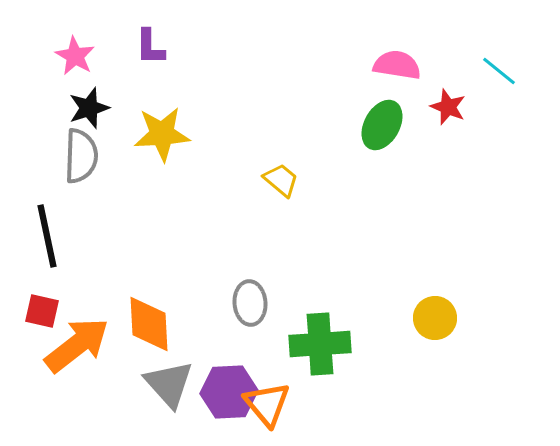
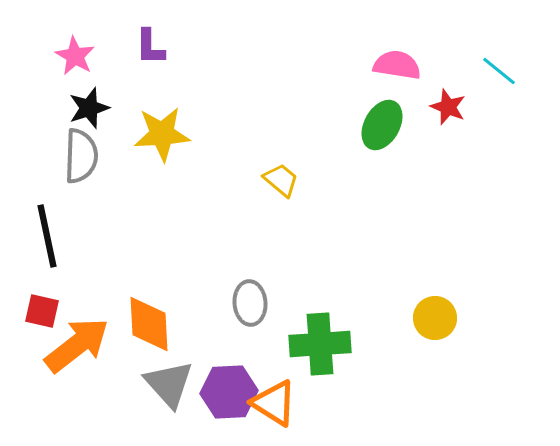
orange triangle: moved 7 px right, 1 px up; rotated 18 degrees counterclockwise
